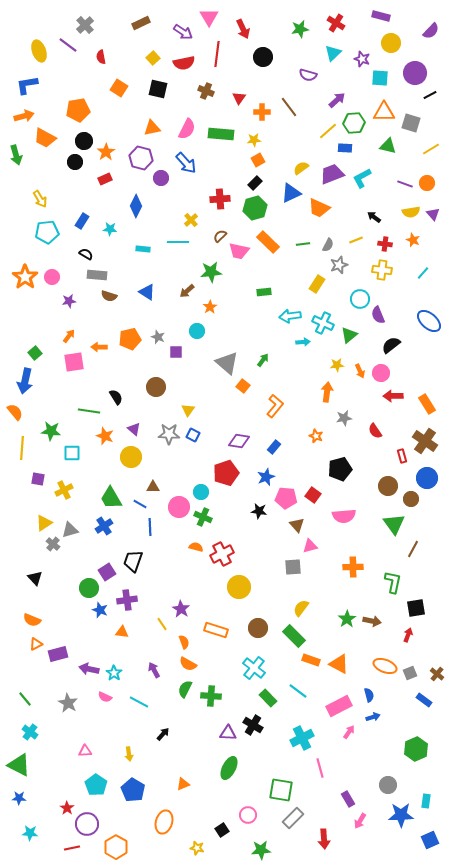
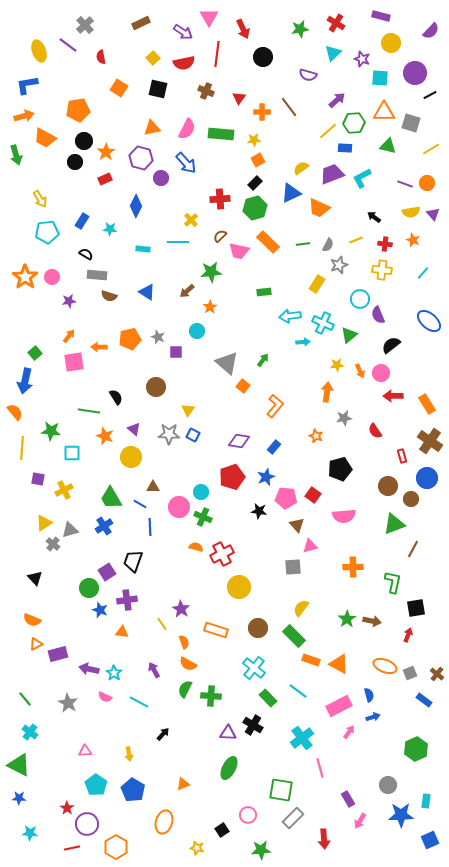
brown cross at (425, 441): moved 5 px right
red pentagon at (226, 473): moved 6 px right, 4 px down
green triangle at (394, 524): rotated 45 degrees clockwise
cyan cross at (302, 738): rotated 10 degrees counterclockwise
